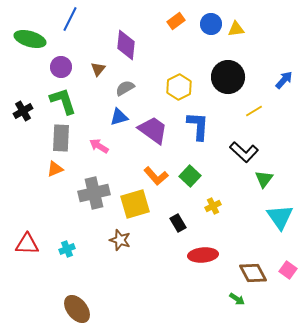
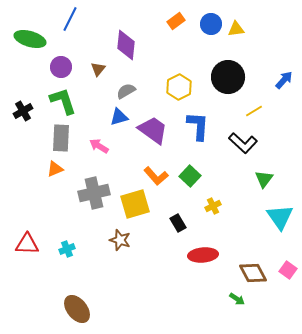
gray semicircle: moved 1 px right, 3 px down
black L-shape: moved 1 px left, 9 px up
